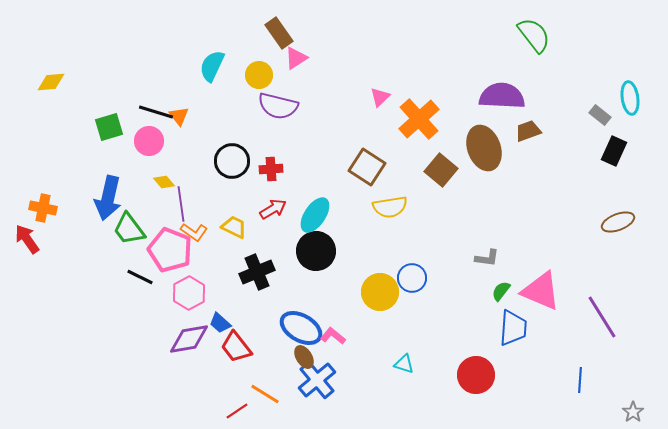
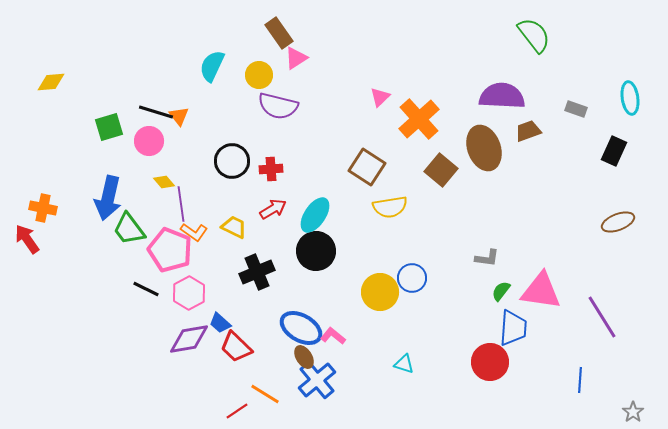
gray rectangle at (600, 115): moved 24 px left, 6 px up; rotated 20 degrees counterclockwise
black line at (140, 277): moved 6 px right, 12 px down
pink triangle at (541, 291): rotated 15 degrees counterclockwise
red trapezoid at (236, 347): rotated 8 degrees counterclockwise
red circle at (476, 375): moved 14 px right, 13 px up
